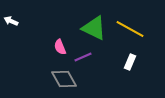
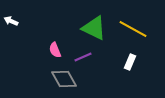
yellow line: moved 3 px right
pink semicircle: moved 5 px left, 3 px down
